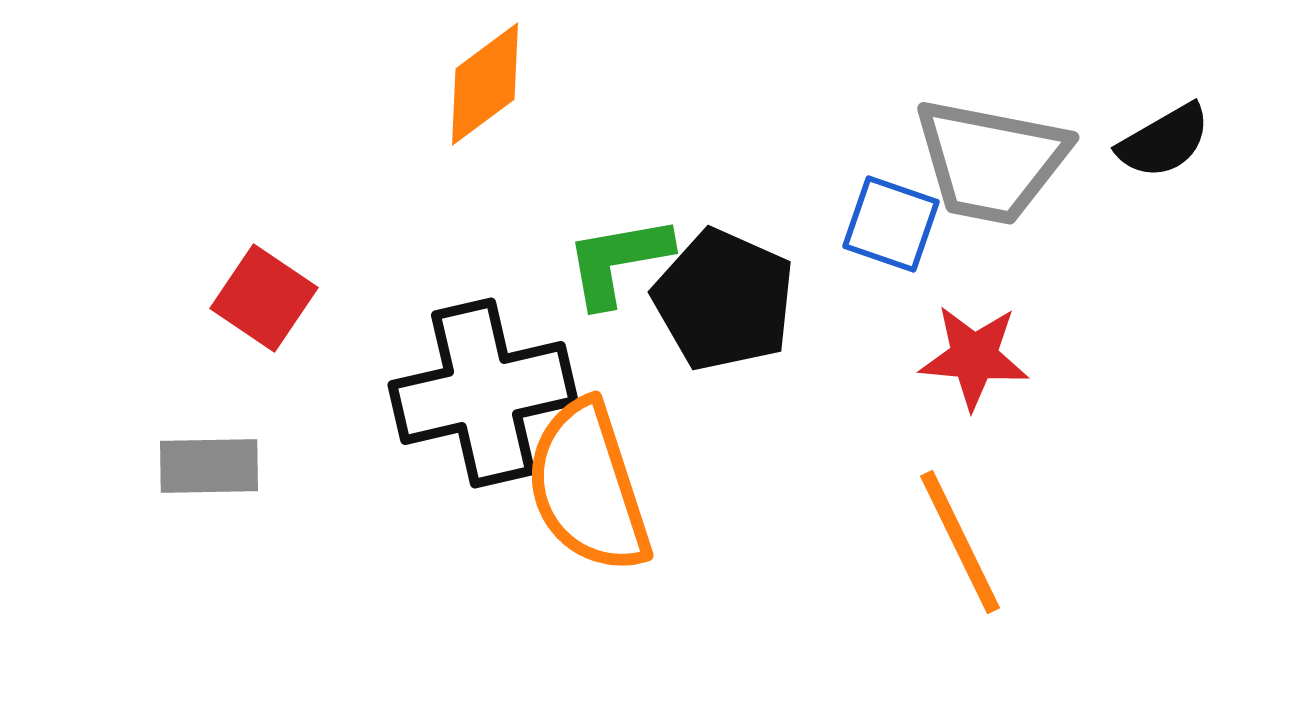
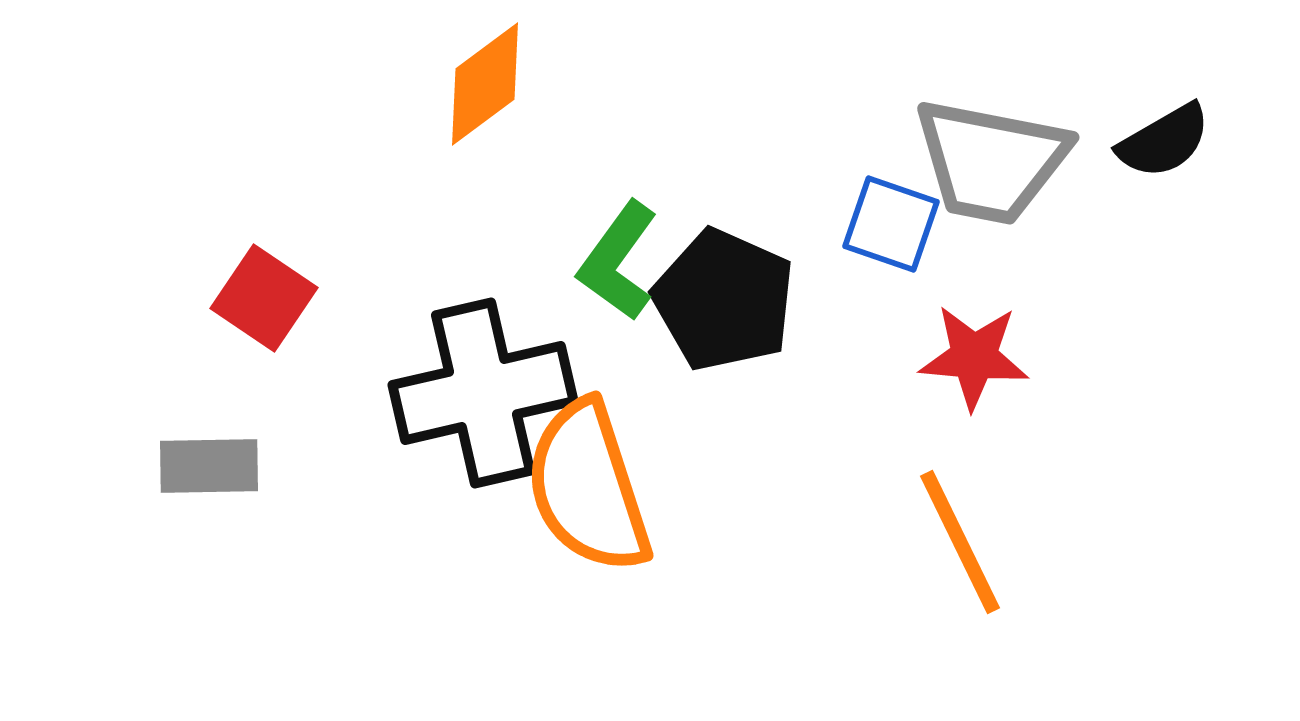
green L-shape: rotated 44 degrees counterclockwise
